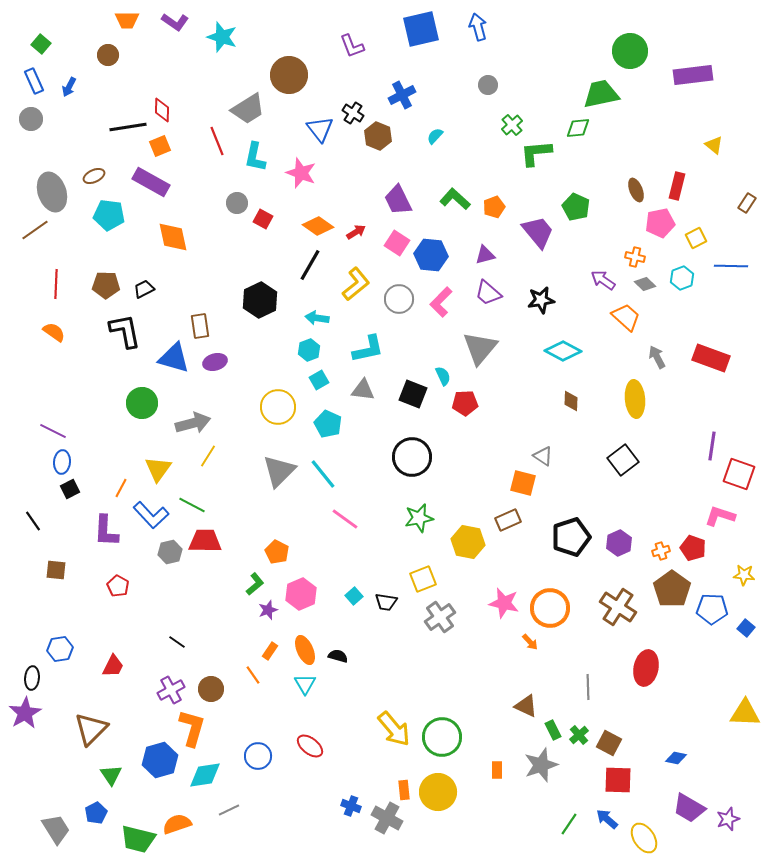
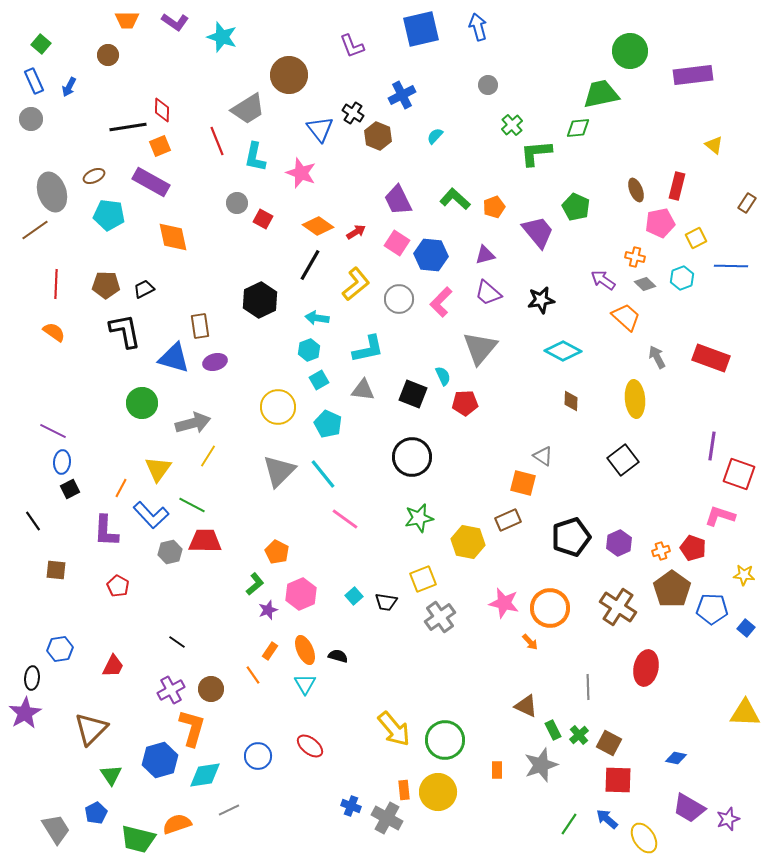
green circle at (442, 737): moved 3 px right, 3 px down
